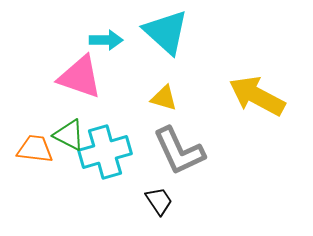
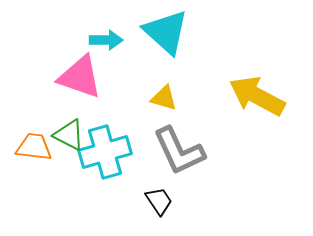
orange trapezoid: moved 1 px left, 2 px up
